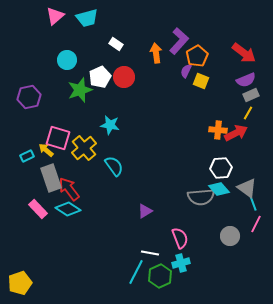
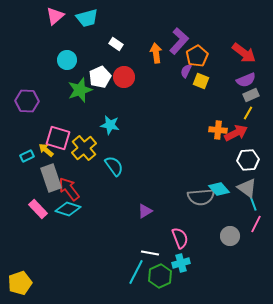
purple hexagon at (29, 97): moved 2 px left, 4 px down; rotated 15 degrees clockwise
white hexagon at (221, 168): moved 27 px right, 8 px up
cyan diamond at (68, 209): rotated 15 degrees counterclockwise
